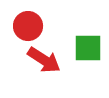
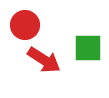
red circle: moved 3 px left, 1 px up
